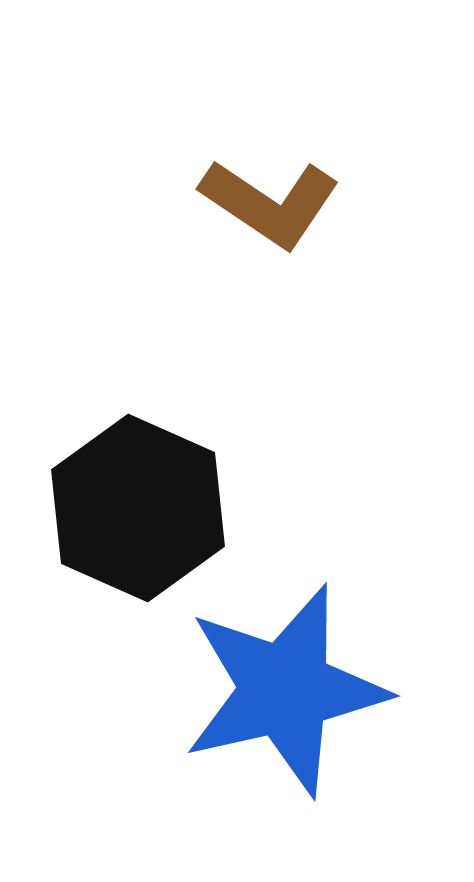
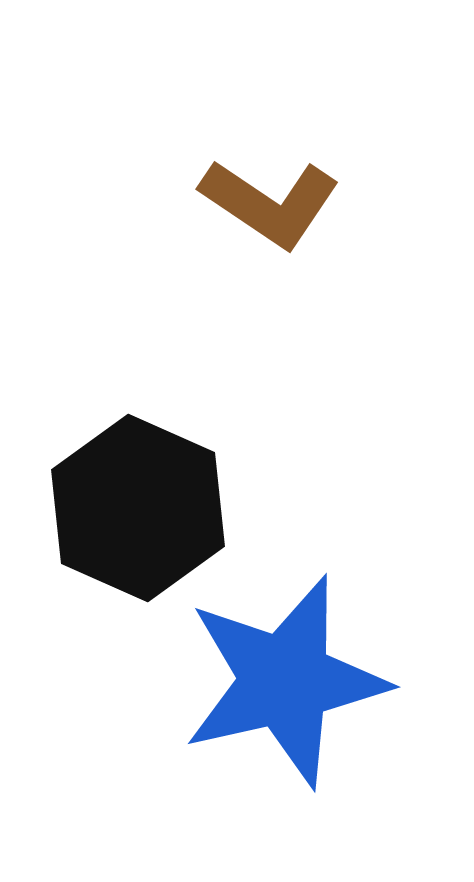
blue star: moved 9 px up
